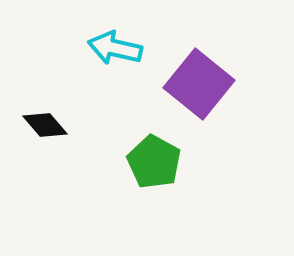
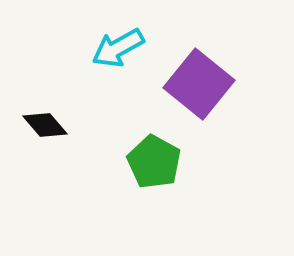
cyan arrow: moved 3 px right; rotated 42 degrees counterclockwise
